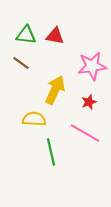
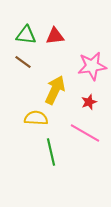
red triangle: rotated 18 degrees counterclockwise
brown line: moved 2 px right, 1 px up
yellow semicircle: moved 2 px right, 1 px up
